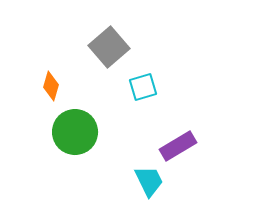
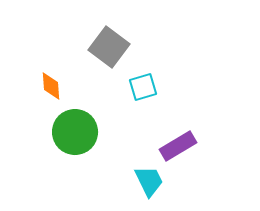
gray square: rotated 12 degrees counterclockwise
orange diamond: rotated 20 degrees counterclockwise
